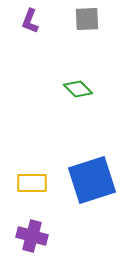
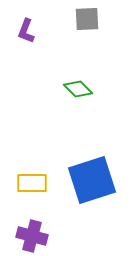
purple L-shape: moved 4 px left, 10 px down
